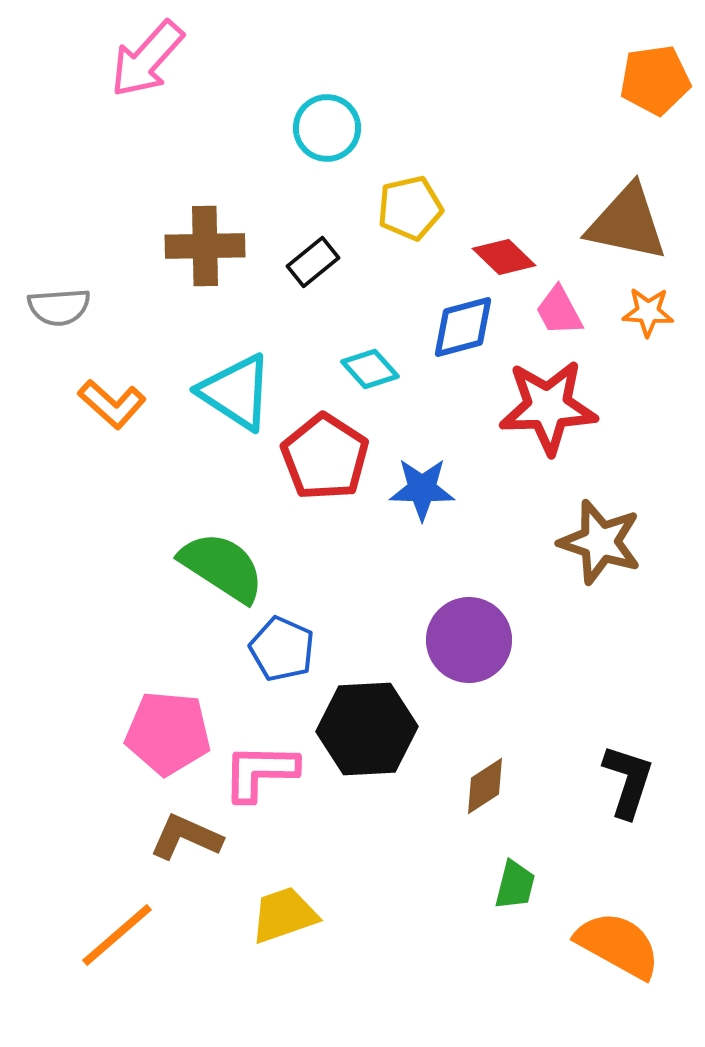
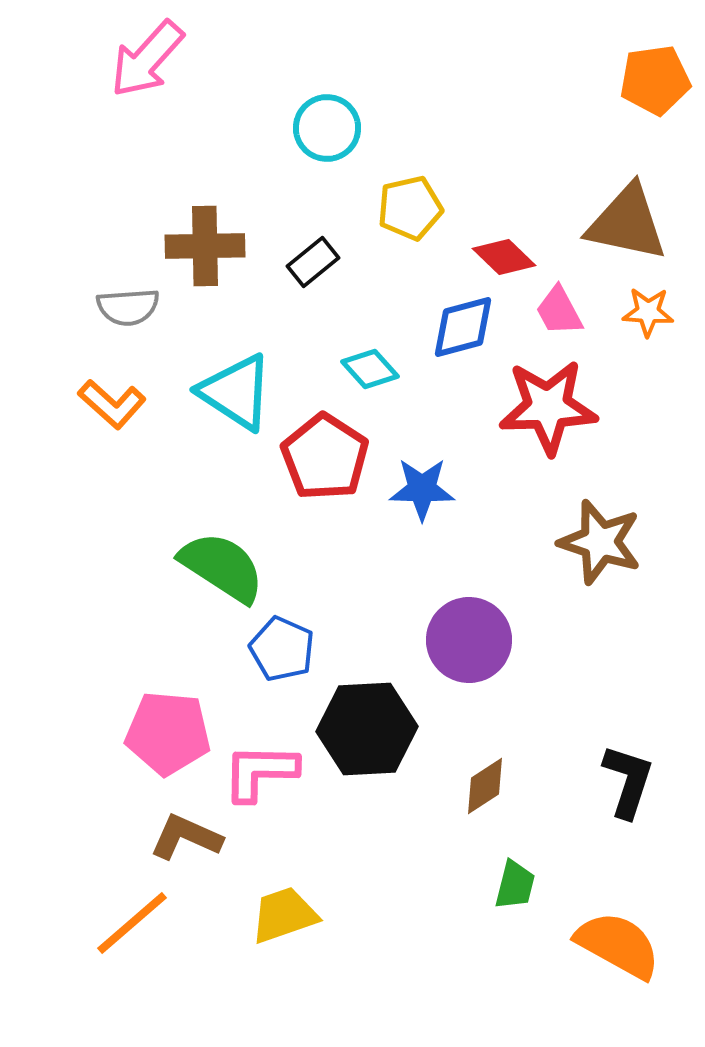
gray semicircle: moved 69 px right
orange line: moved 15 px right, 12 px up
